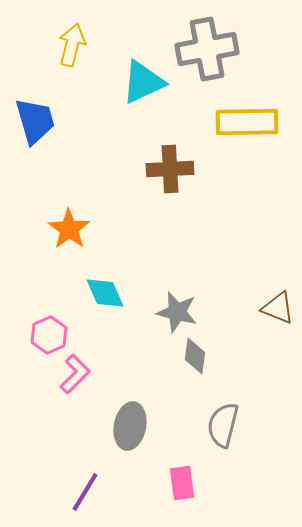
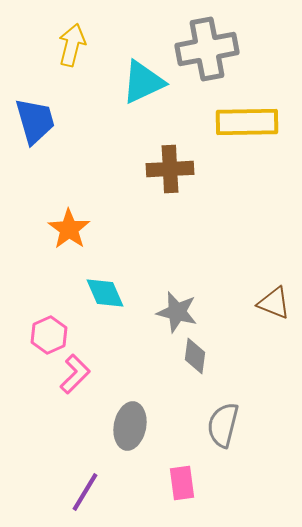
brown triangle: moved 4 px left, 5 px up
